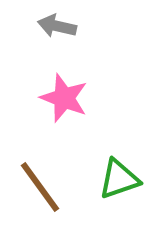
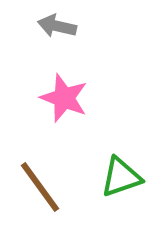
green triangle: moved 2 px right, 2 px up
